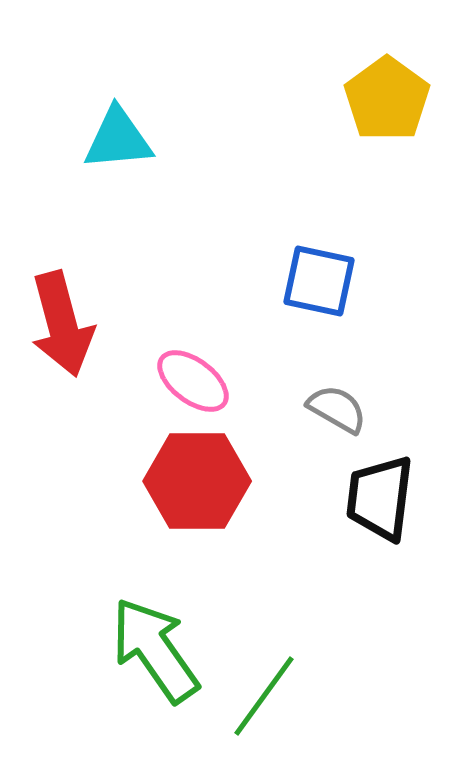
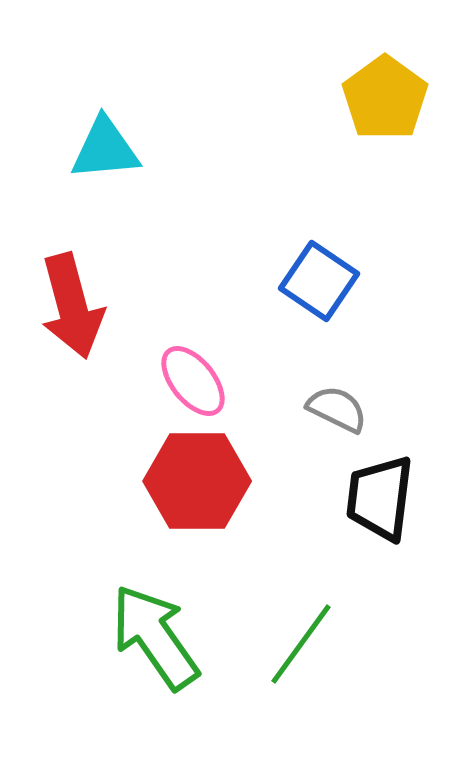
yellow pentagon: moved 2 px left, 1 px up
cyan triangle: moved 13 px left, 10 px down
blue square: rotated 22 degrees clockwise
red arrow: moved 10 px right, 18 px up
pink ellipse: rotated 14 degrees clockwise
gray semicircle: rotated 4 degrees counterclockwise
green arrow: moved 13 px up
green line: moved 37 px right, 52 px up
